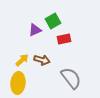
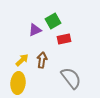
brown arrow: rotated 98 degrees counterclockwise
